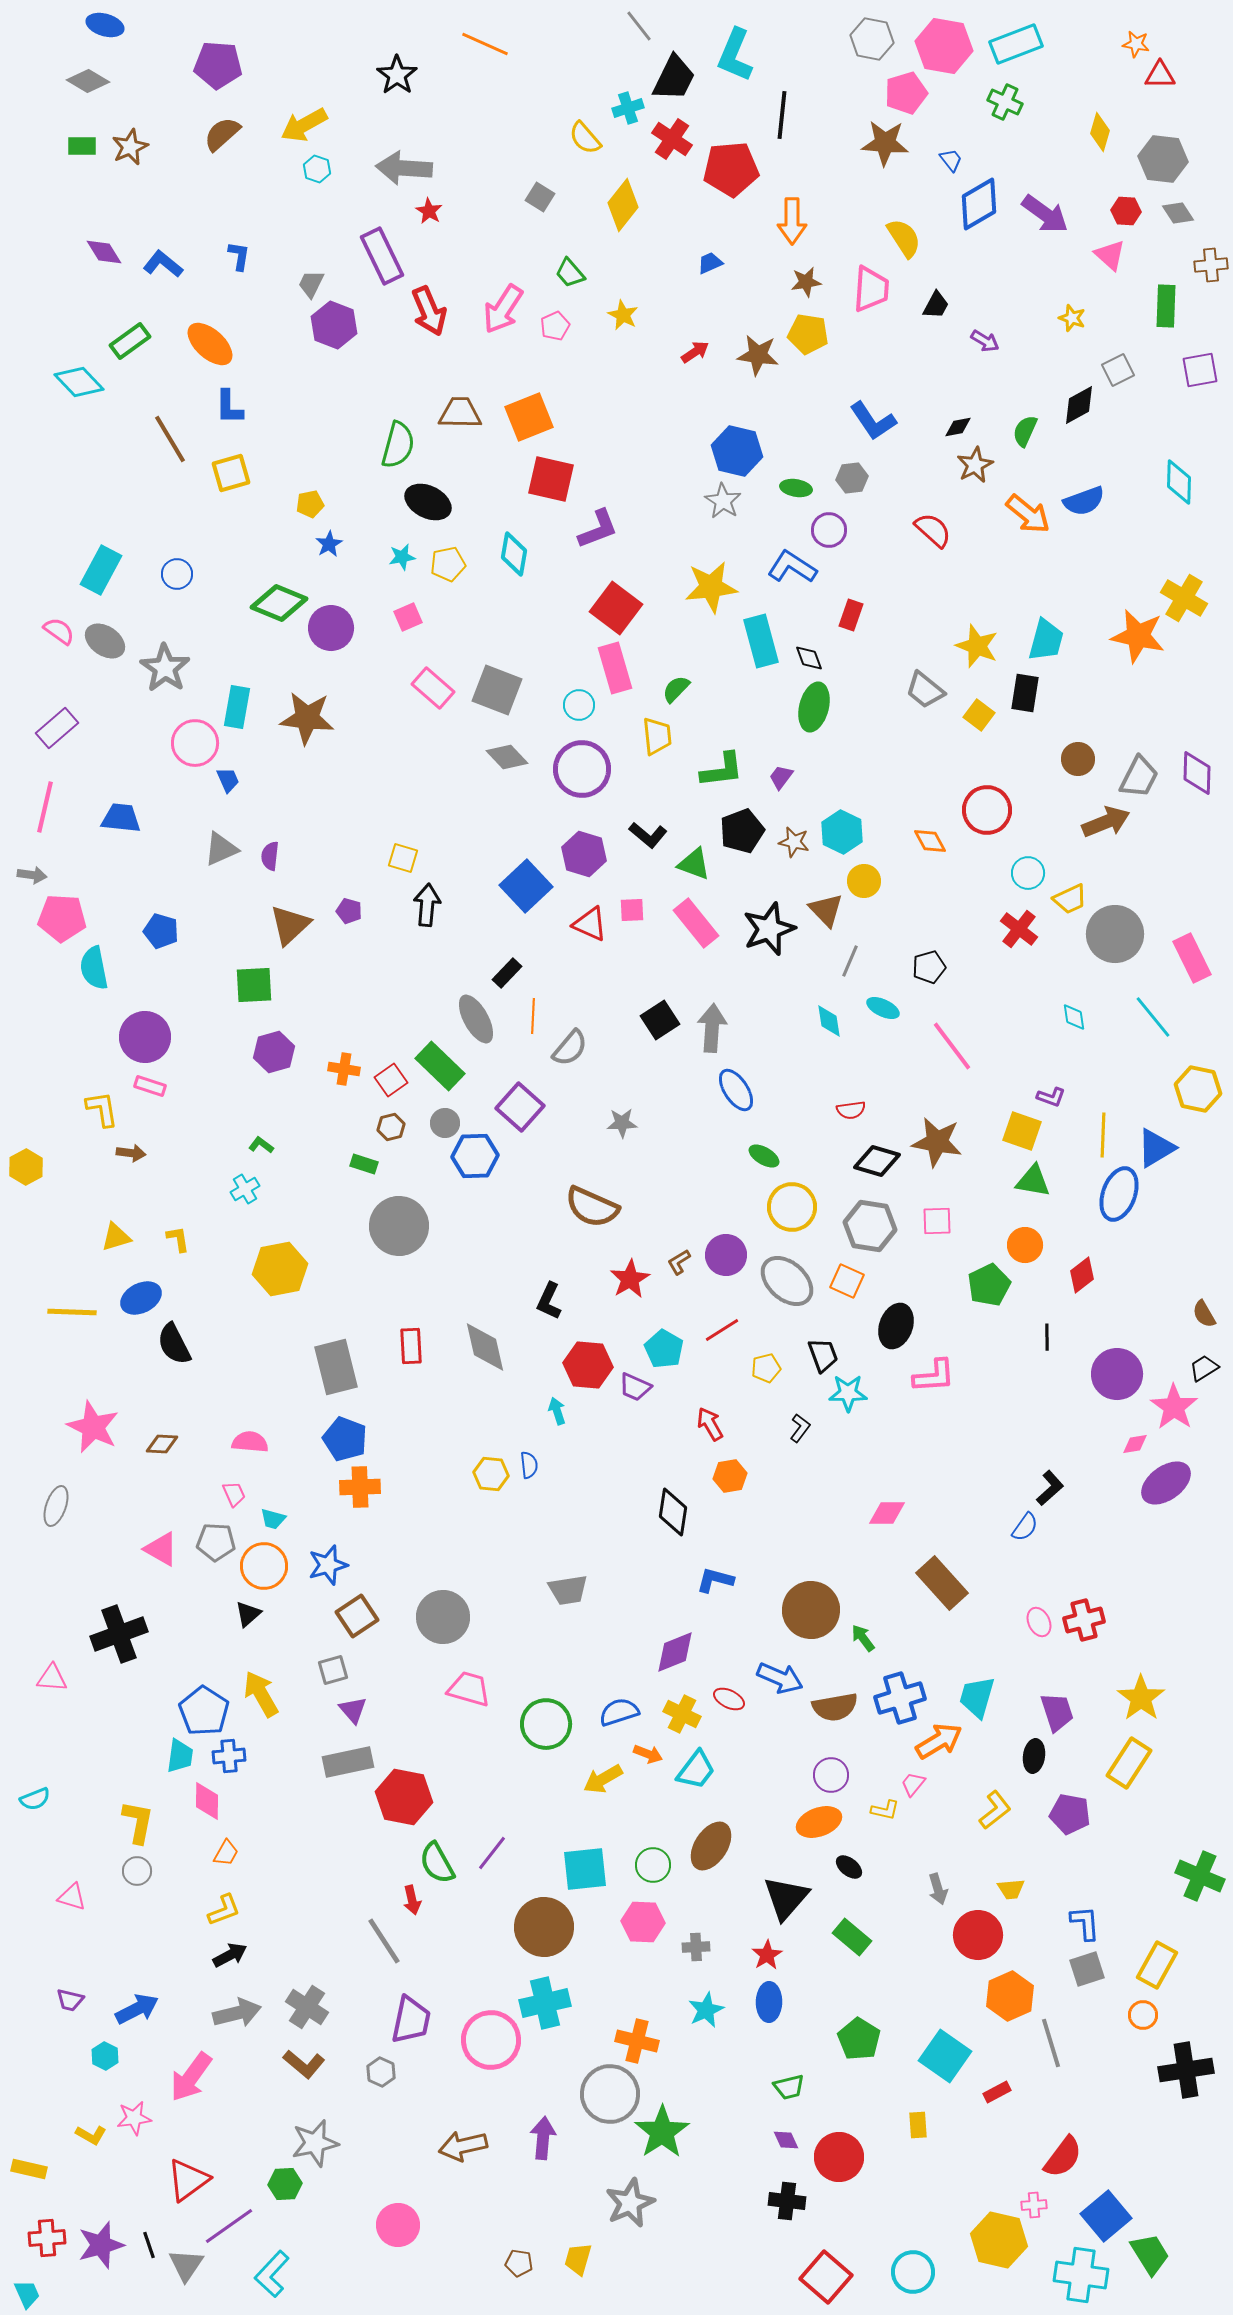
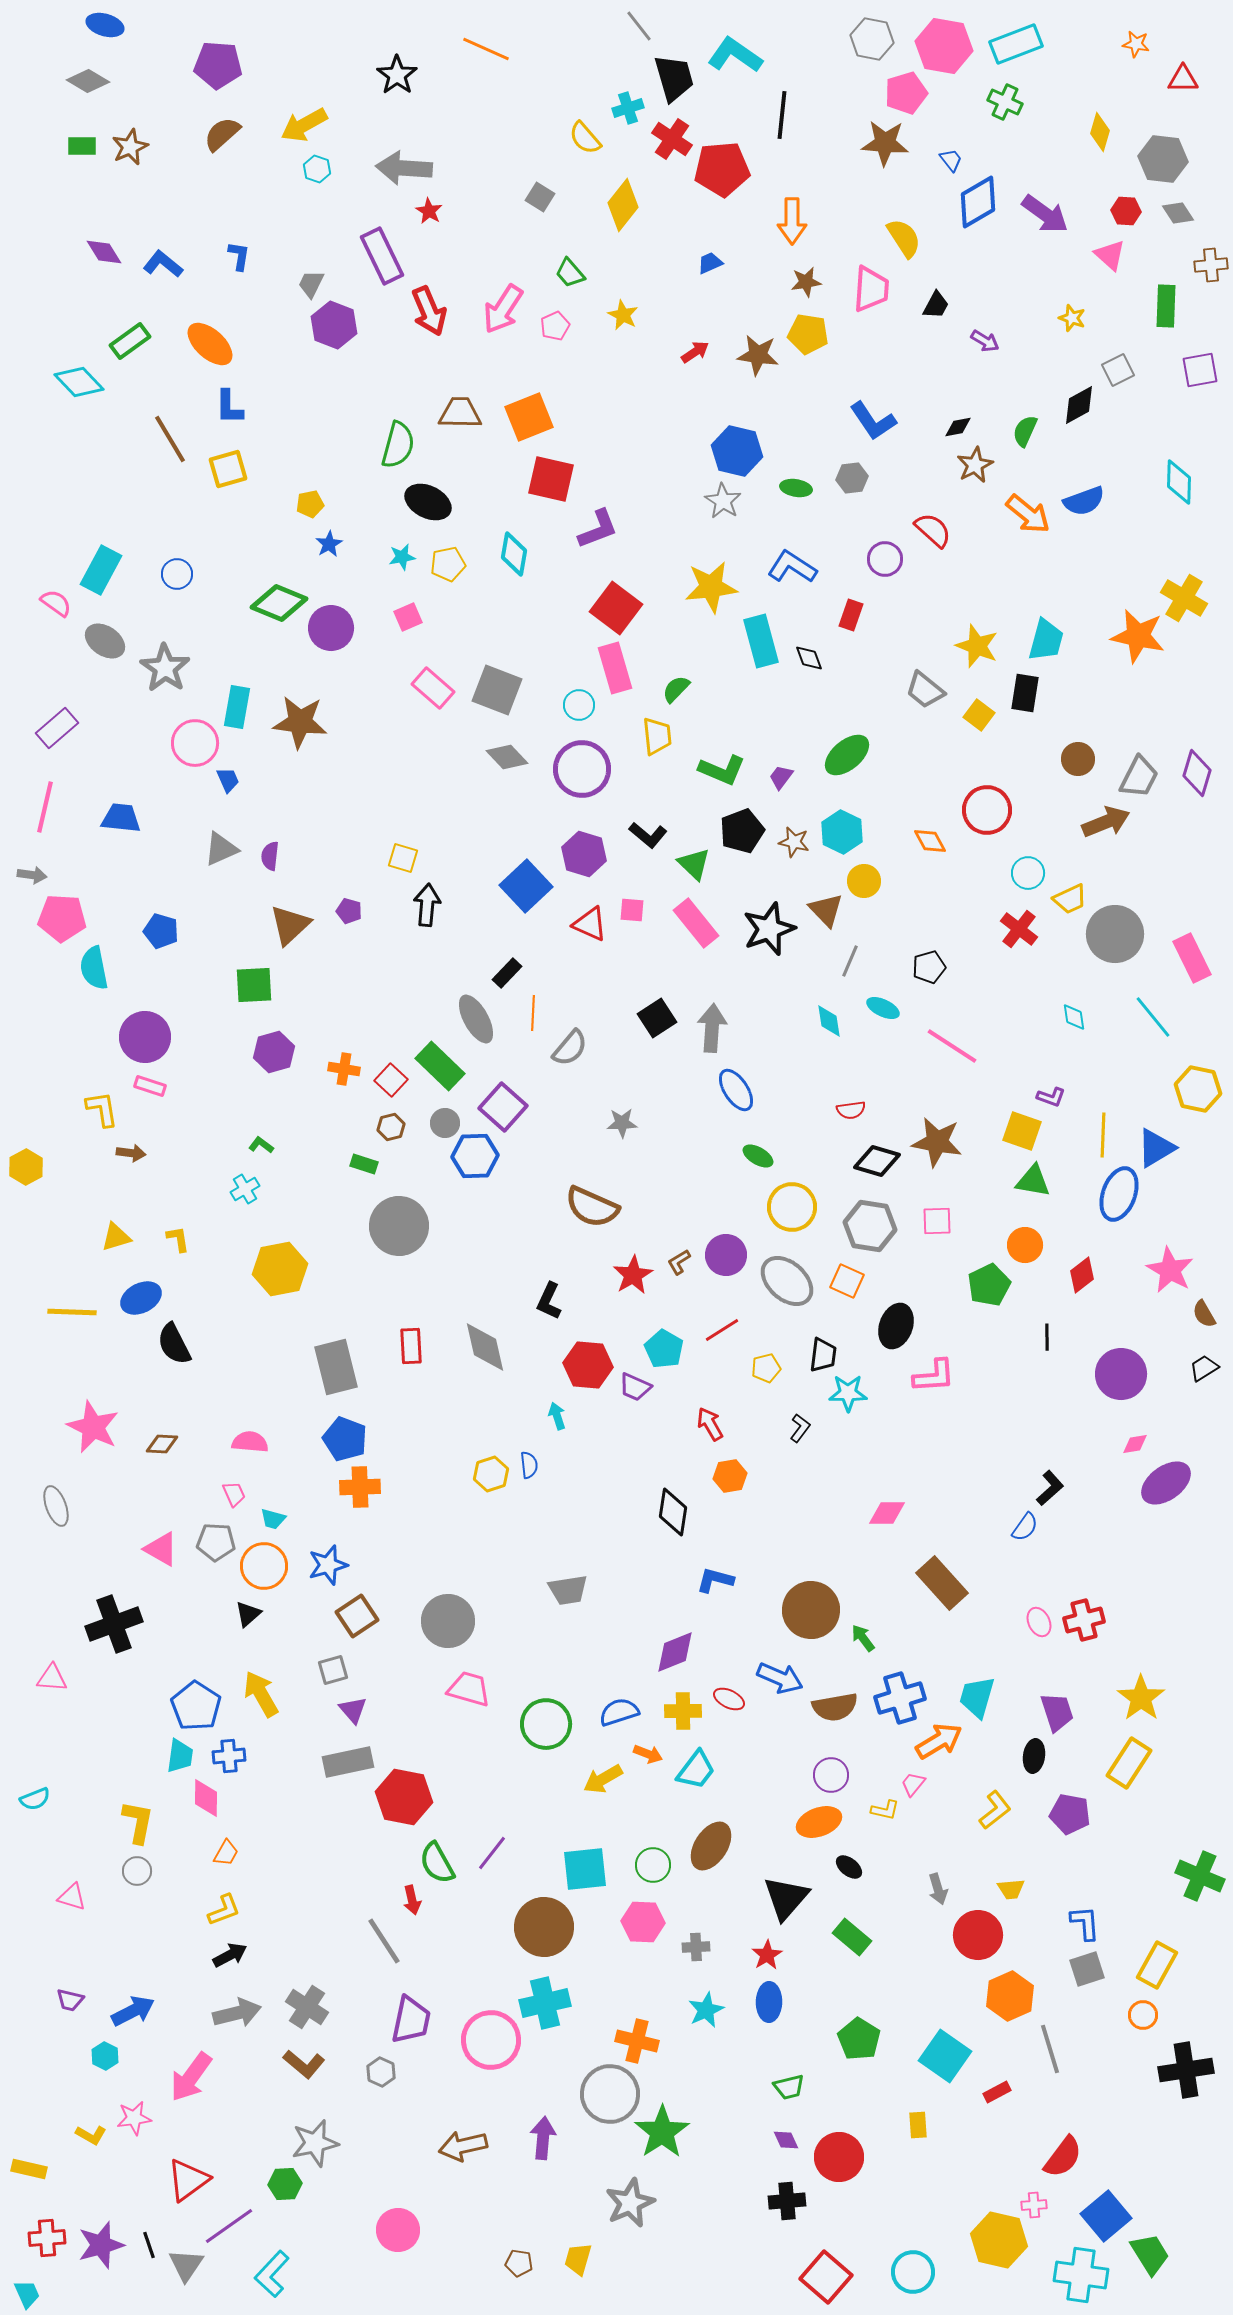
orange line at (485, 44): moved 1 px right, 5 px down
cyan L-shape at (735, 55): rotated 102 degrees clockwise
red triangle at (1160, 75): moved 23 px right, 4 px down
black trapezoid at (674, 78): rotated 42 degrees counterclockwise
red pentagon at (731, 169): moved 9 px left
blue diamond at (979, 204): moved 1 px left, 2 px up
yellow square at (231, 473): moved 3 px left, 4 px up
purple circle at (829, 530): moved 56 px right, 29 px down
pink semicircle at (59, 631): moved 3 px left, 28 px up
green ellipse at (814, 707): moved 33 px right, 48 px down; rotated 36 degrees clockwise
brown star at (307, 718): moved 7 px left, 4 px down
green L-shape at (722, 770): rotated 30 degrees clockwise
purple diamond at (1197, 773): rotated 15 degrees clockwise
green triangle at (694, 864): rotated 24 degrees clockwise
pink square at (632, 910): rotated 8 degrees clockwise
orange line at (533, 1016): moved 3 px up
black square at (660, 1020): moved 3 px left, 2 px up
pink line at (952, 1046): rotated 20 degrees counterclockwise
red square at (391, 1080): rotated 12 degrees counterclockwise
purple square at (520, 1107): moved 17 px left
green ellipse at (764, 1156): moved 6 px left
red star at (630, 1279): moved 3 px right, 4 px up
black trapezoid at (823, 1355): rotated 27 degrees clockwise
purple circle at (1117, 1374): moved 4 px right
pink star at (1174, 1407): moved 4 px left, 137 px up; rotated 6 degrees counterclockwise
cyan arrow at (557, 1411): moved 5 px down
yellow hexagon at (491, 1474): rotated 24 degrees counterclockwise
gray ellipse at (56, 1506): rotated 39 degrees counterclockwise
gray circle at (443, 1617): moved 5 px right, 4 px down
black cross at (119, 1634): moved 5 px left, 10 px up
blue pentagon at (204, 1711): moved 8 px left, 5 px up
yellow cross at (682, 1714): moved 1 px right, 3 px up; rotated 27 degrees counterclockwise
pink diamond at (207, 1801): moved 1 px left, 3 px up
blue arrow at (137, 2009): moved 4 px left, 2 px down
gray line at (1051, 2043): moved 1 px left, 6 px down
black cross at (787, 2201): rotated 12 degrees counterclockwise
pink circle at (398, 2225): moved 5 px down
